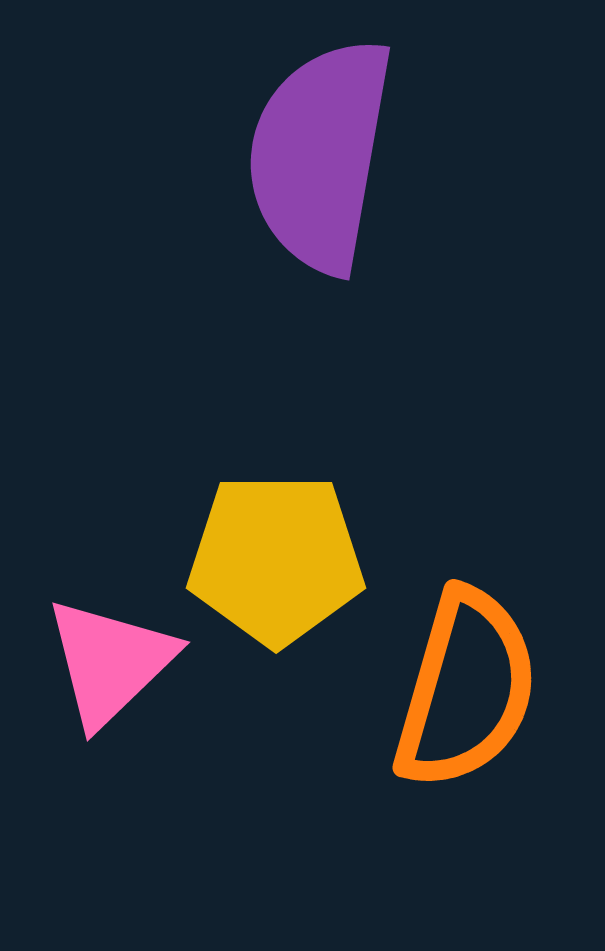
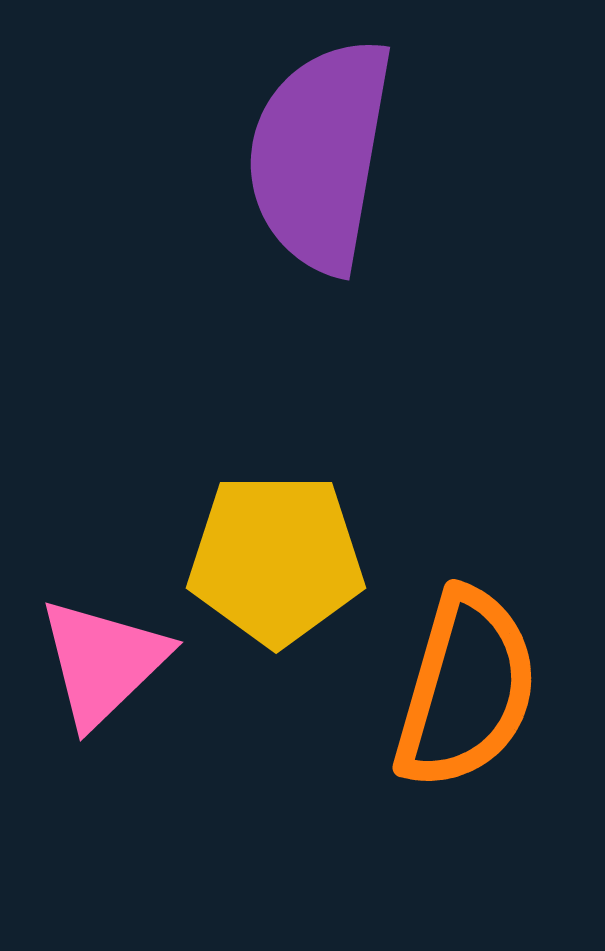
pink triangle: moved 7 px left
